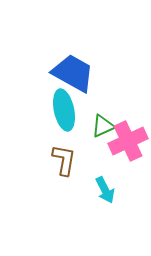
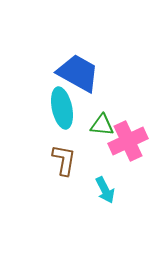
blue trapezoid: moved 5 px right
cyan ellipse: moved 2 px left, 2 px up
green triangle: moved 1 px left, 1 px up; rotated 30 degrees clockwise
